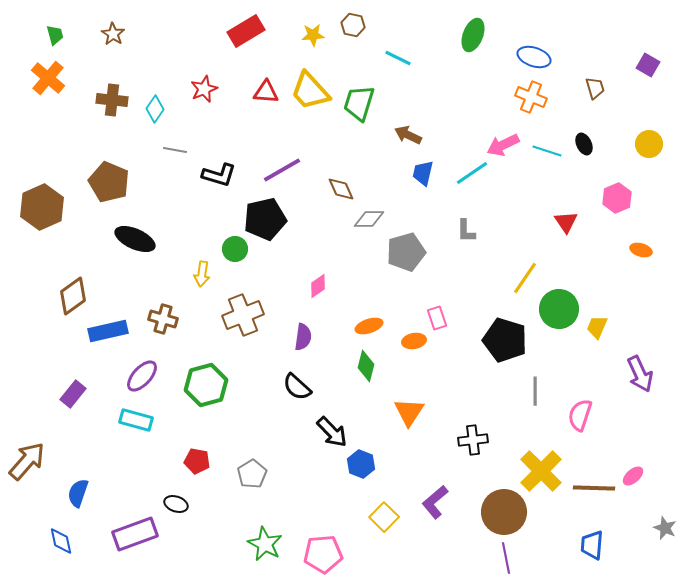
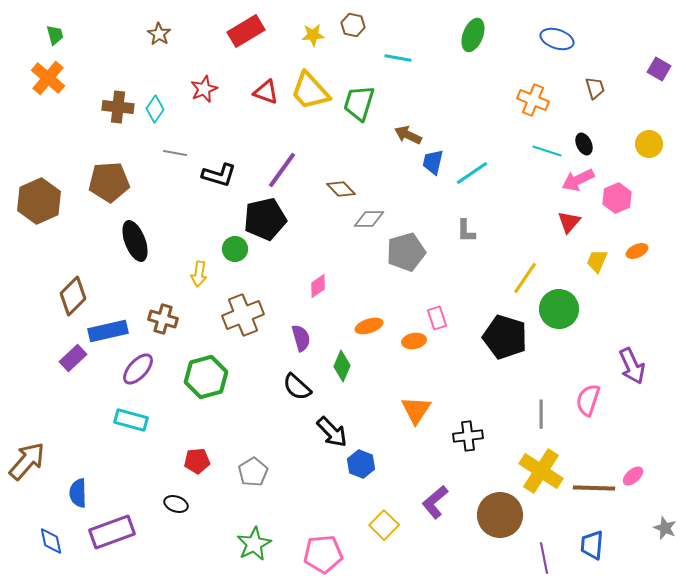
brown star at (113, 34): moved 46 px right
blue ellipse at (534, 57): moved 23 px right, 18 px up
cyan line at (398, 58): rotated 16 degrees counterclockwise
purple square at (648, 65): moved 11 px right, 4 px down
red triangle at (266, 92): rotated 16 degrees clockwise
orange cross at (531, 97): moved 2 px right, 3 px down
brown cross at (112, 100): moved 6 px right, 7 px down
pink arrow at (503, 145): moved 75 px right, 35 px down
gray line at (175, 150): moved 3 px down
purple line at (282, 170): rotated 24 degrees counterclockwise
blue trapezoid at (423, 173): moved 10 px right, 11 px up
brown pentagon at (109, 182): rotated 27 degrees counterclockwise
brown diamond at (341, 189): rotated 20 degrees counterclockwise
brown hexagon at (42, 207): moved 3 px left, 6 px up
red triangle at (566, 222): moved 3 px right; rotated 15 degrees clockwise
black ellipse at (135, 239): moved 2 px down; rotated 45 degrees clockwise
orange ellipse at (641, 250): moved 4 px left, 1 px down; rotated 40 degrees counterclockwise
yellow arrow at (202, 274): moved 3 px left
brown diamond at (73, 296): rotated 9 degrees counterclockwise
yellow trapezoid at (597, 327): moved 66 px up
purple semicircle at (303, 337): moved 2 px left, 1 px down; rotated 24 degrees counterclockwise
black pentagon at (505, 340): moved 3 px up
green diamond at (366, 366): moved 24 px left; rotated 8 degrees clockwise
purple arrow at (640, 374): moved 8 px left, 8 px up
purple ellipse at (142, 376): moved 4 px left, 7 px up
green hexagon at (206, 385): moved 8 px up
gray line at (535, 391): moved 6 px right, 23 px down
purple rectangle at (73, 394): moved 36 px up; rotated 8 degrees clockwise
orange triangle at (409, 412): moved 7 px right, 2 px up
pink semicircle at (580, 415): moved 8 px right, 15 px up
cyan rectangle at (136, 420): moved 5 px left
black cross at (473, 440): moved 5 px left, 4 px up
red pentagon at (197, 461): rotated 15 degrees counterclockwise
yellow cross at (541, 471): rotated 12 degrees counterclockwise
gray pentagon at (252, 474): moved 1 px right, 2 px up
blue semicircle at (78, 493): rotated 20 degrees counterclockwise
brown circle at (504, 512): moved 4 px left, 3 px down
yellow square at (384, 517): moved 8 px down
purple rectangle at (135, 534): moved 23 px left, 2 px up
blue diamond at (61, 541): moved 10 px left
green star at (265, 544): moved 11 px left; rotated 16 degrees clockwise
purple line at (506, 558): moved 38 px right
